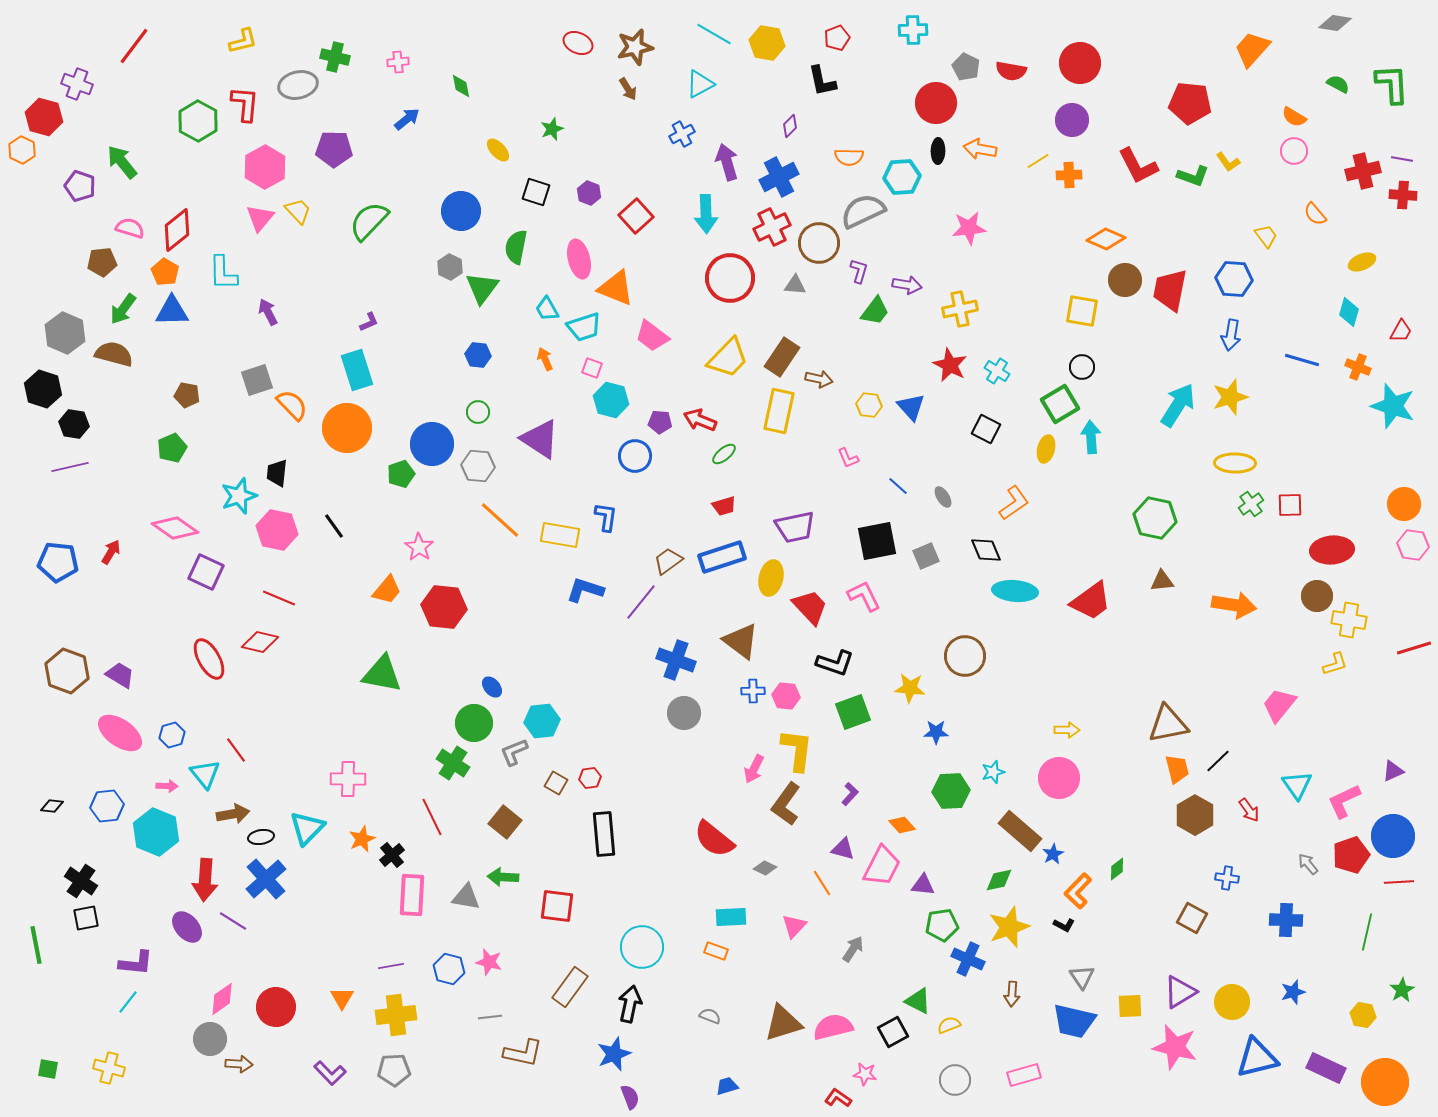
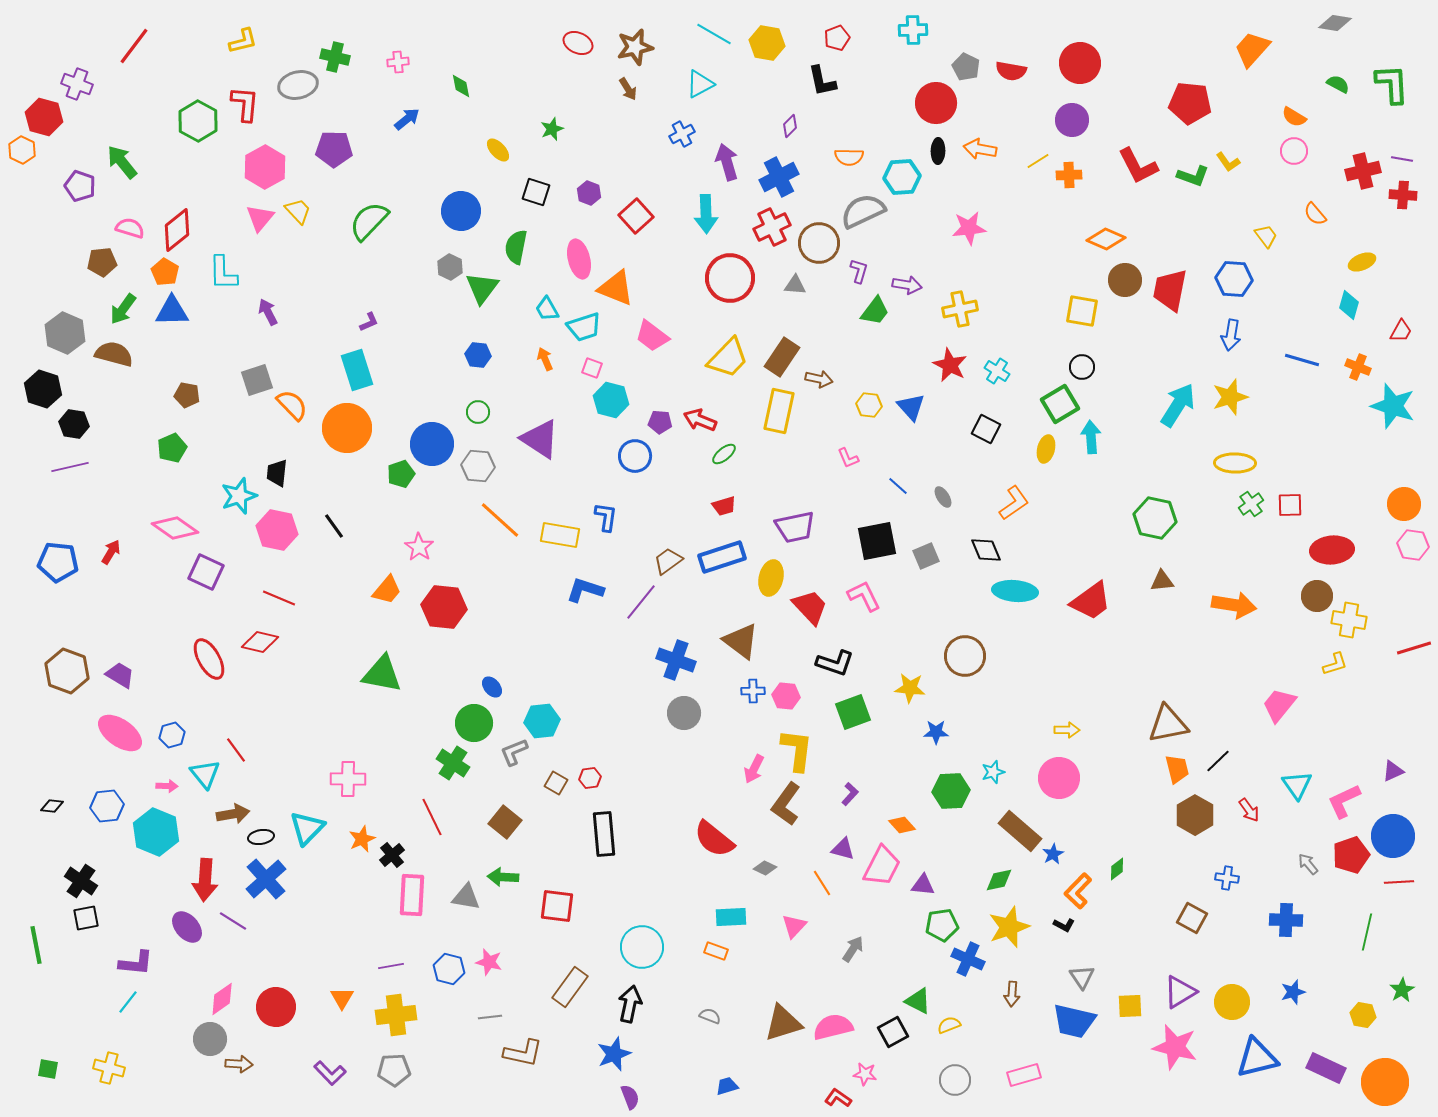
cyan diamond at (1349, 312): moved 7 px up
